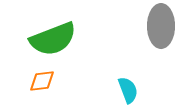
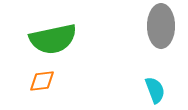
green semicircle: rotated 9 degrees clockwise
cyan semicircle: moved 27 px right
